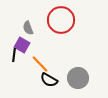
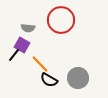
gray semicircle: rotated 64 degrees counterclockwise
black line: rotated 32 degrees clockwise
